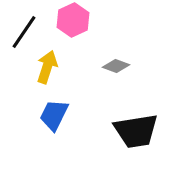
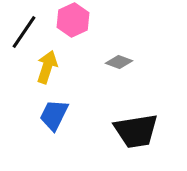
gray diamond: moved 3 px right, 4 px up
